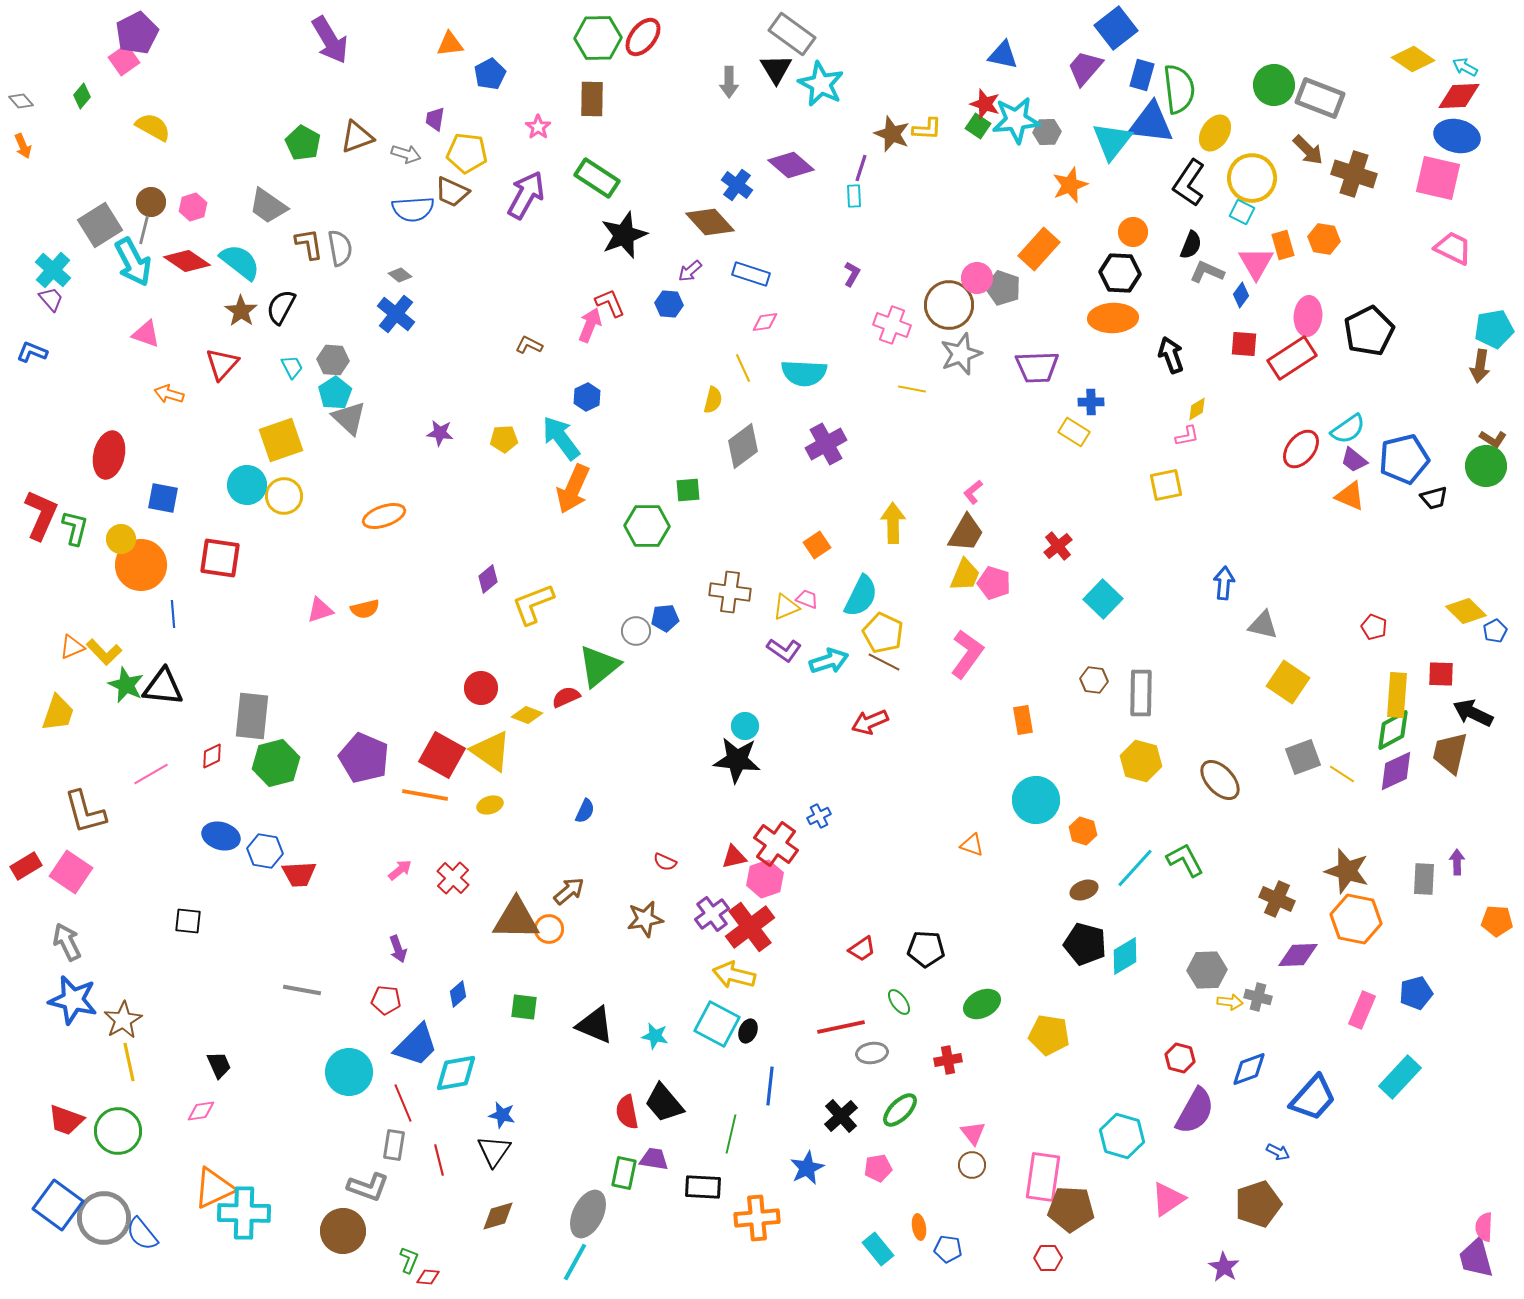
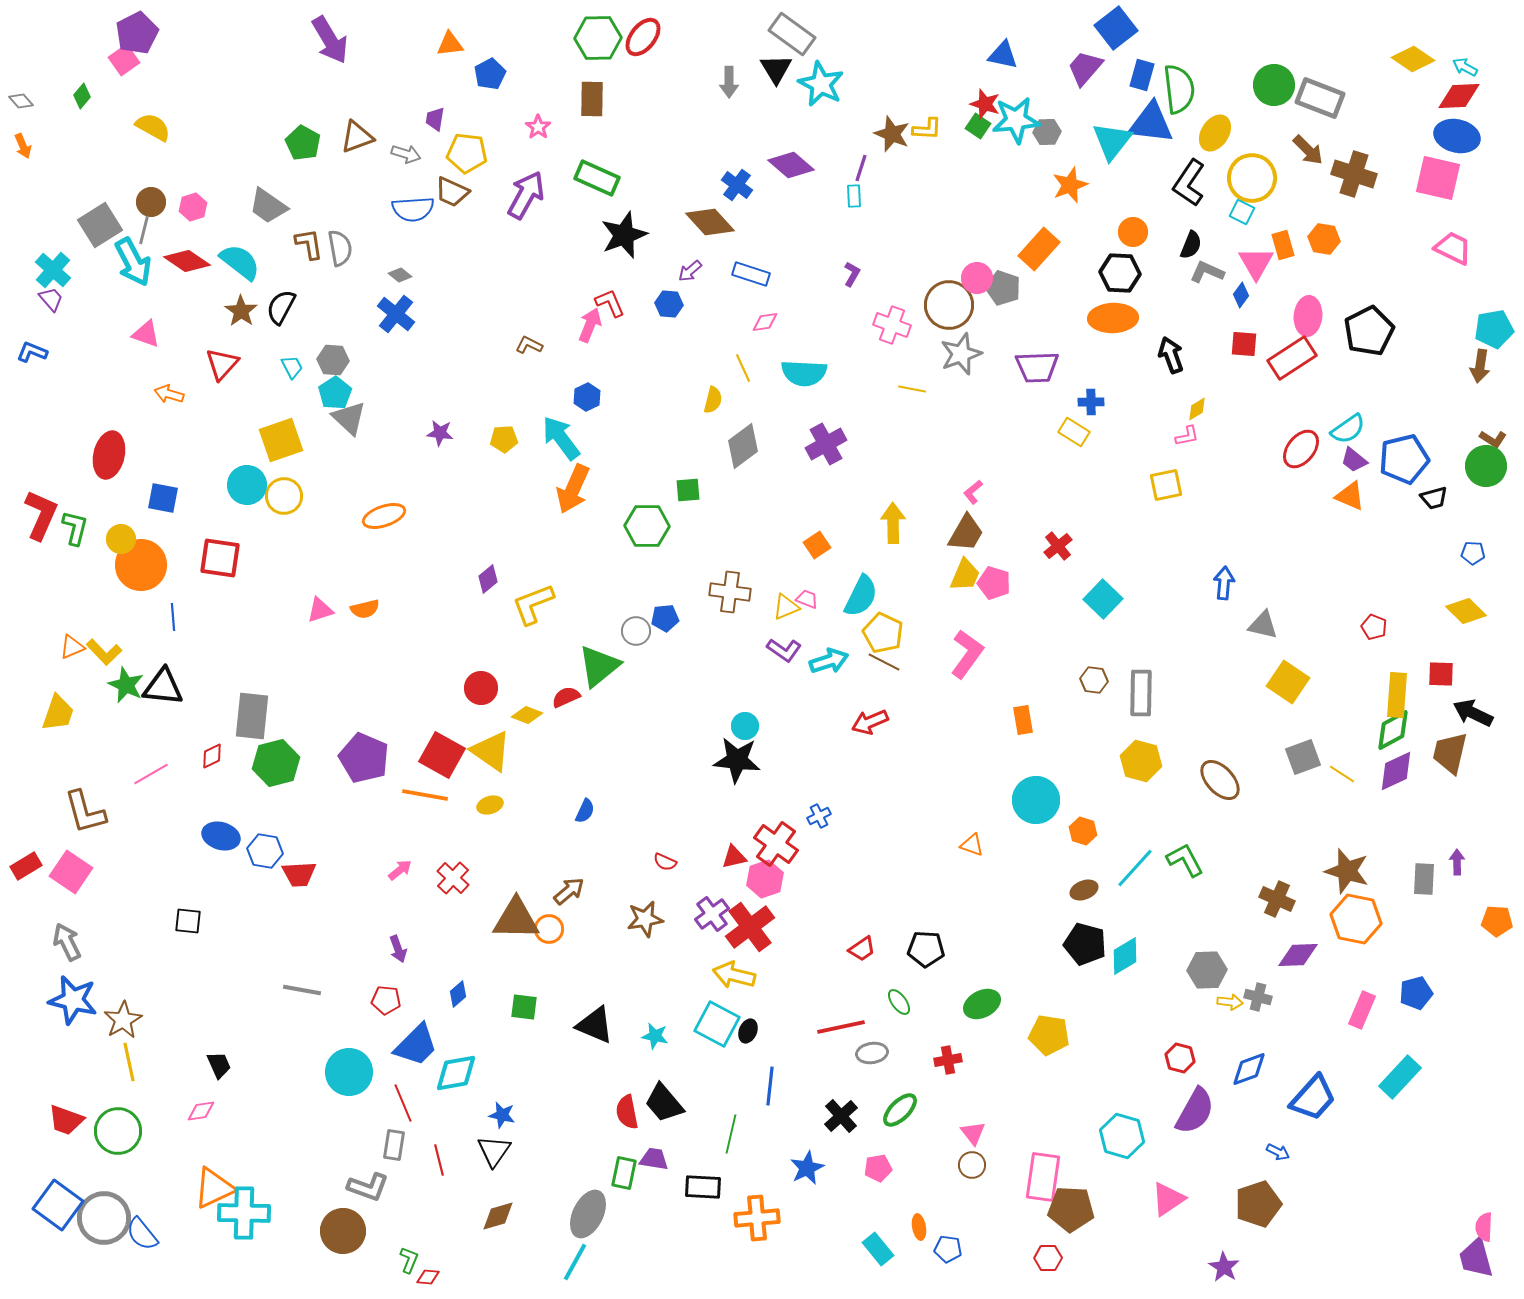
green rectangle at (597, 178): rotated 9 degrees counterclockwise
blue line at (173, 614): moved 3 px down
blue pentagon at (1495, 631): moved 22 px left, 78 px up; rotated 30 degrees clockwise
